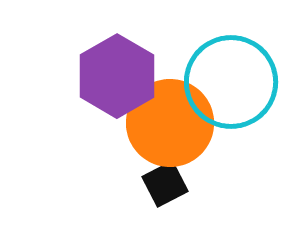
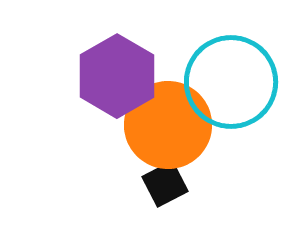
orange circle: moved 2 px left, 2 px down
